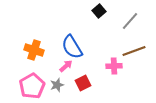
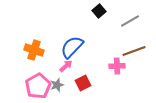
gray line: rotated 18 degrees clockwise
blue semicircle: rotated 75 degrees clockwise
pink cross: moved 3 px right
pink pentagon: moved 6 px right
